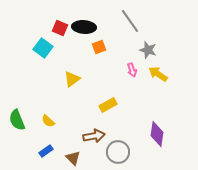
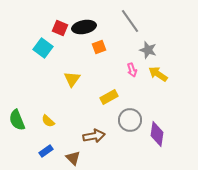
black ellipse: rotated 15 degrees counterclockwise
yellow triangle: rotated 18 degrees counterclockwise
yellow rectangle: moved 1 px right, 8 px up
gray circle: moved 12 px right, 32 px up
